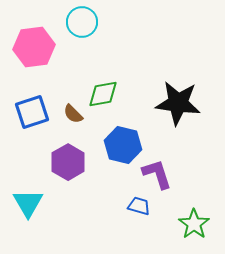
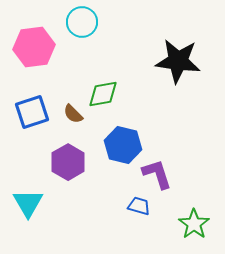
black star: moved 42 px up
